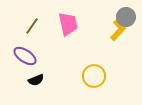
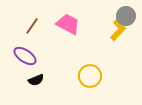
gray circle: moved 1 px up
pink trapezoid: rotated 50 degrees counterclockwise
yellow circle: moved 4 px left
